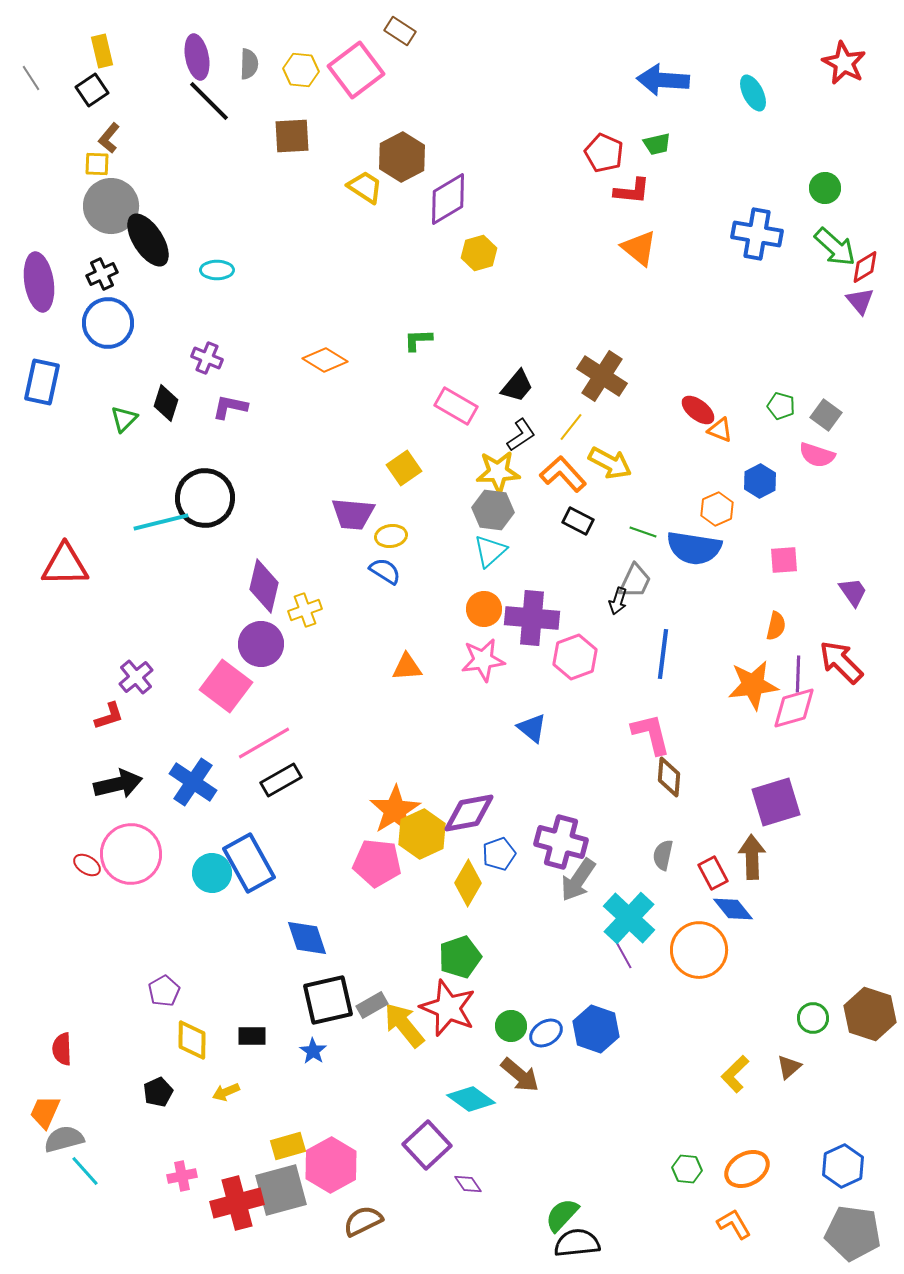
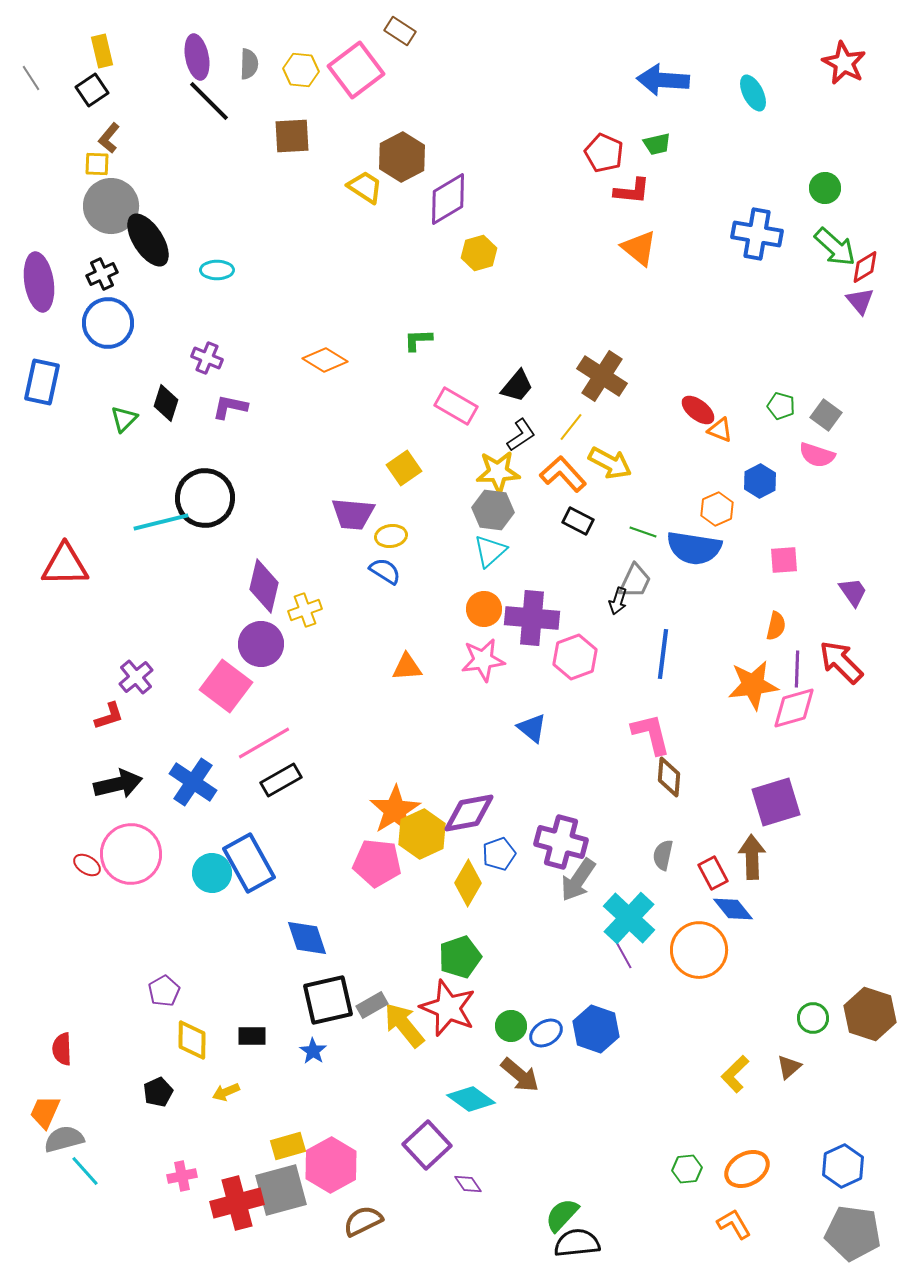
purple line at (798, 674): moved 1 px left, 5 px up
green hexagon at (687, 1169): rotated 12 degrees counterclockwise
